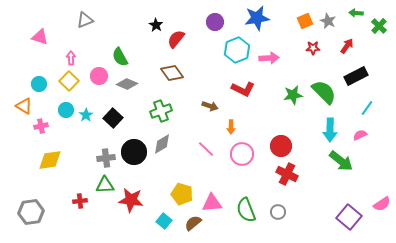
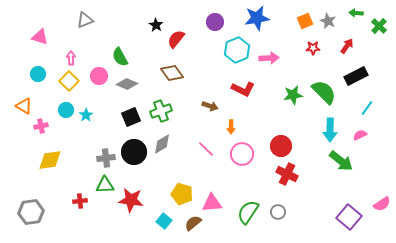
cyan circle at (39, 84): moved 1 px left, 10 px up
black square at (113, 118): moved 18 px right, 1 px up; rotated 24 degrees clockwise
green semicircle at (246, 210): moved 2 px right, 2 px down; rotated 55 degrees clockwise
